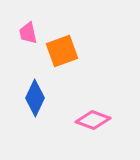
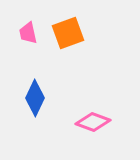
orange square: moved 6 px right, 18 px up
pink diamond: moved 2 px down
